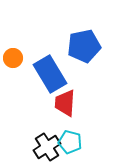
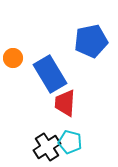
blue pentagon: moved 7 px right, 5 px up
